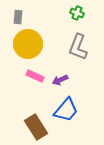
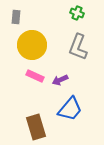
gray rectangle: moved 2 px left
yellow circle: moved 4 px right, 1 px down
blue trapezoid: moved 4 px right, 1 px up
brown rectangle: rotated 15 degrees clockwise
